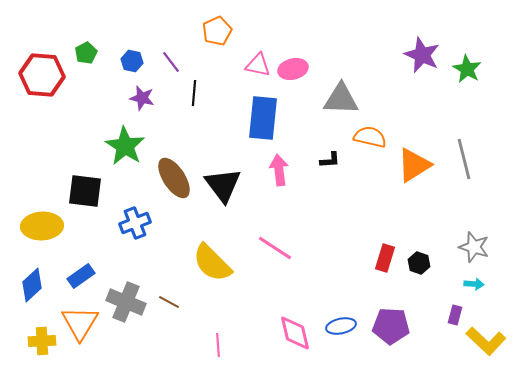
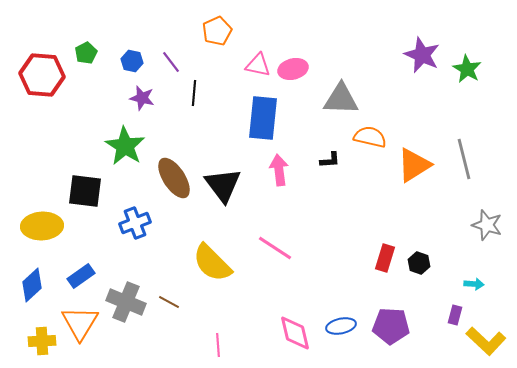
gray star at (474, 247): moved 13 px right, 22 px up
